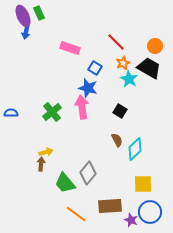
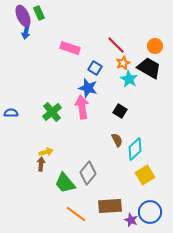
red line: moved 3 px down
yellow square: moved 2 px right, 9 px up; rotated 30 degrees counterclockwise
